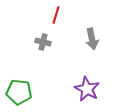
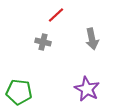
red line: rotated 30 degrees clockwise
